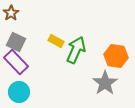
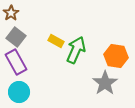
gray square: moved 5 px up; rotated 12 degrees clockwise
purple rectangle: rotated 15 degrees clockwise
